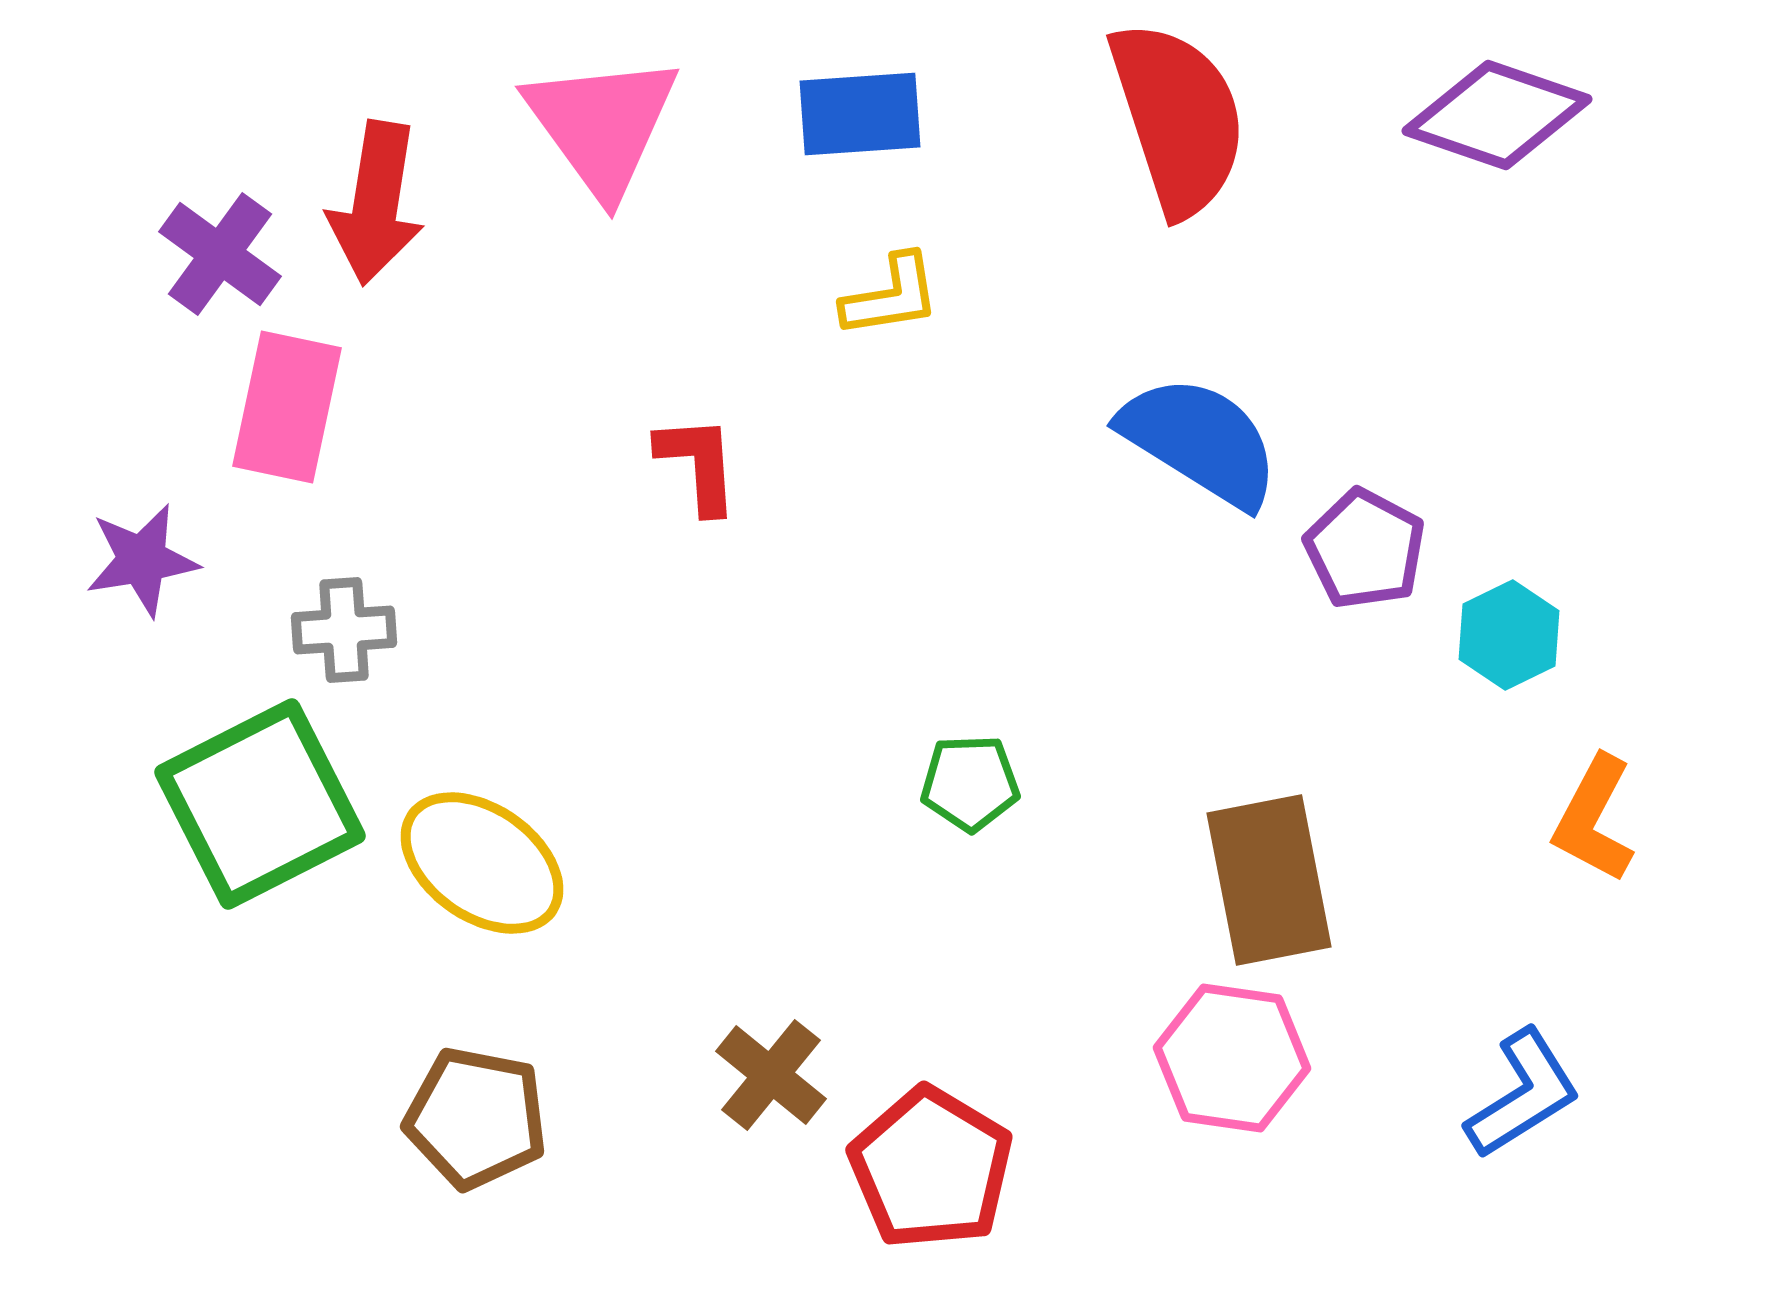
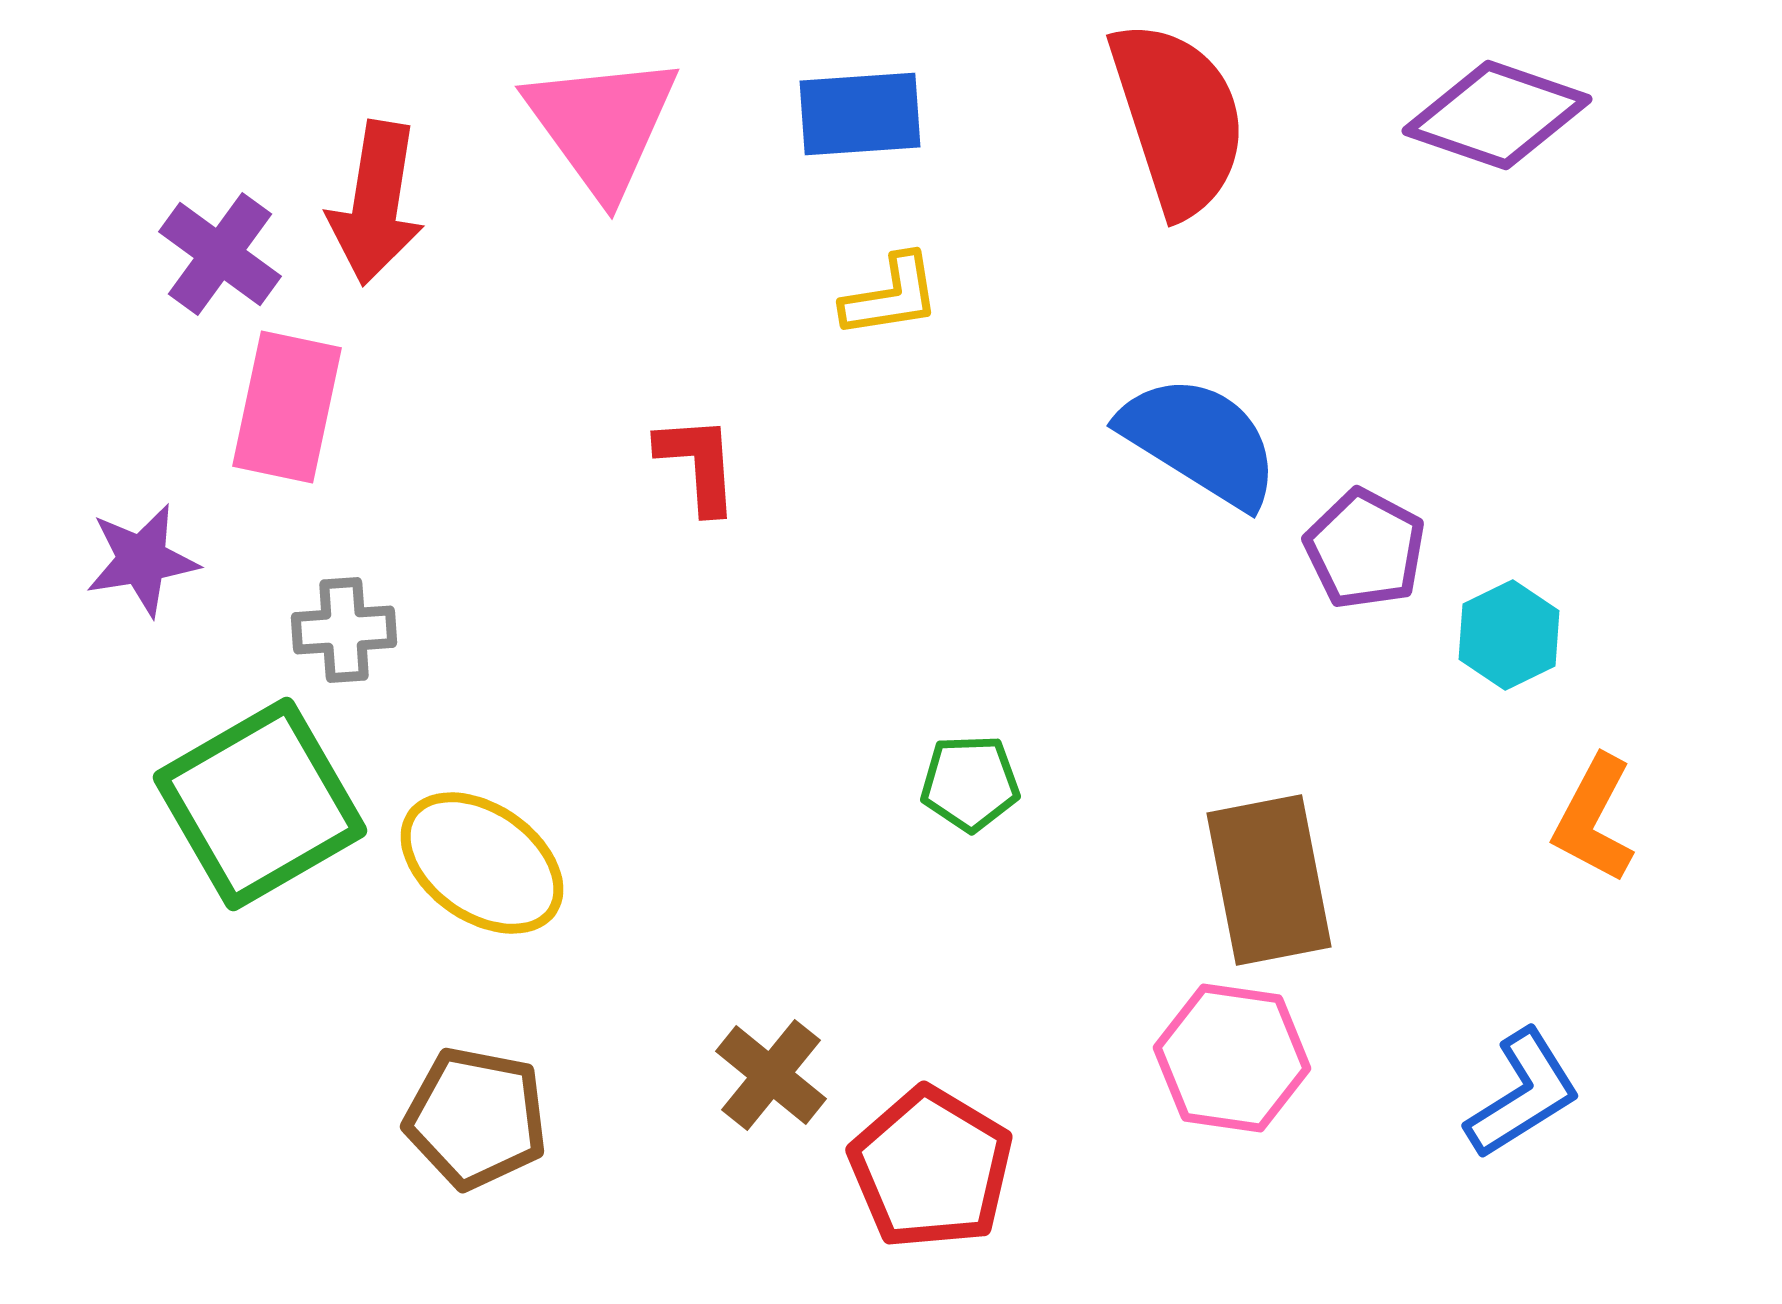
green square: rotated 3 degrees counterclockwise
